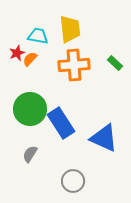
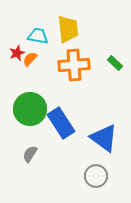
yellow trapezoid: moved 2 px left
blue triangle: rotated 12 degrees clockwise
gray circle: moved 23 px right, 5 px up
